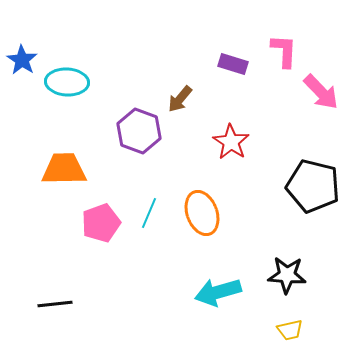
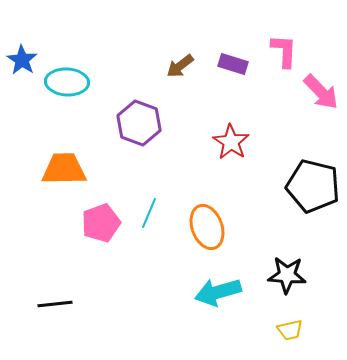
brown arrow: moved 33 px up; rotated 12 degrees clockwise
purple hexagon: moved 8 px up
orange ellipse: moved 5 px right, 14 px down
